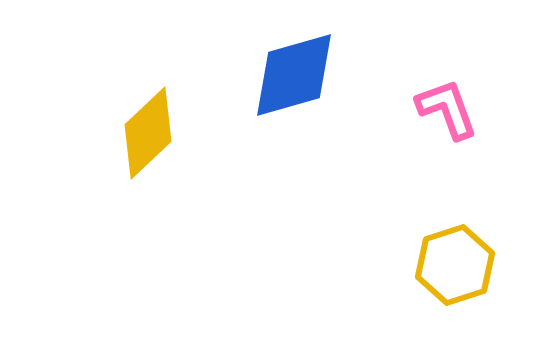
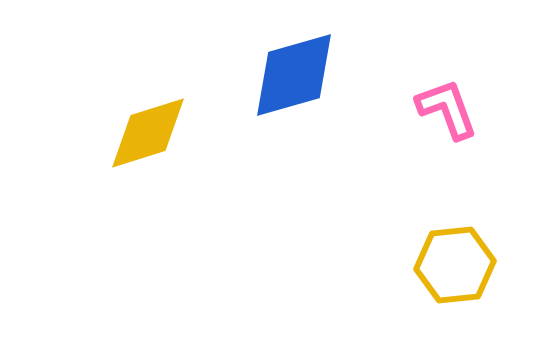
yellow diamond: rotated 26 degrees clockwise
yellow hexagon: rotated 12 degrees clockwise
